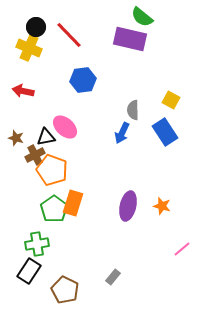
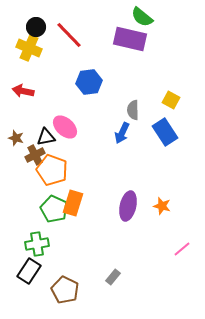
blue hexagon: moved 6 px right, 2 px down
green pentagon: rotated 12 degrees counterclockwise
